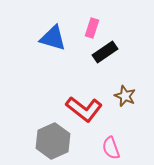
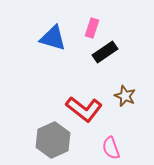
gray hexagon: moved 1 px up
